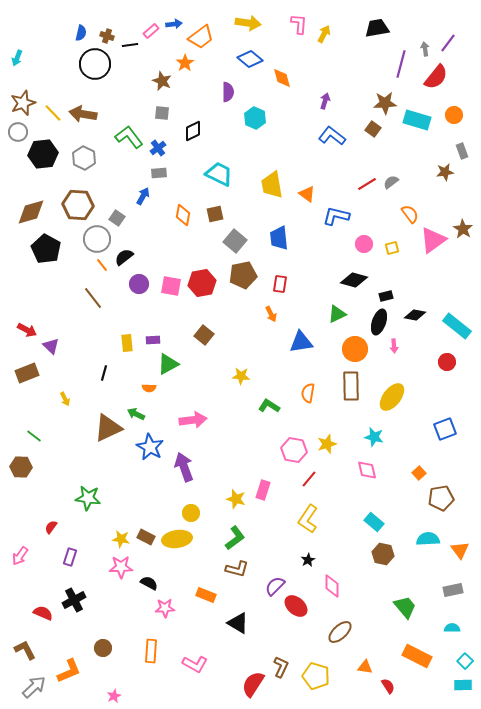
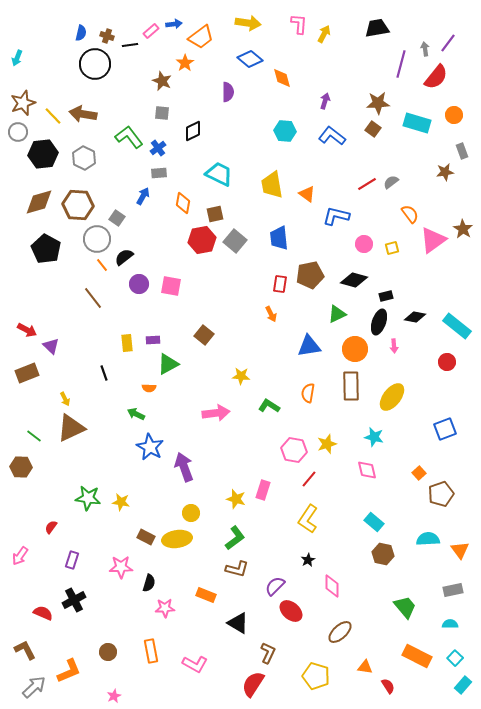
brown star at (385, 103): moved 7 px left
yellow line at (53, 113): moved 3 px down
cyan hexagon at (255, 118): moved 30 px right, 13 px down; rotated 20 degrees counterclockwise
cyan rectangle at (417, 120): moved 3 px down
brown diamond at (31, 212): moved 8 px right, 10 px up
orange diamond at (183, 215): moved 12 px up
brown pentagon at (243, 275): moved 67 px right
red hexagon at (202, 283): moved 43 px up
black diamond at (415, 315): moved 2 px down
blue triangle at (301, 342): moved 8 px right, 4 px down
black line at (104, 373): rotated 35 degrees counterclockwise
pink arrow at (193, 420): moved 23 px right, 7 px up
brown triangle at (108, 428): moved 37 px left
brown pentagon at (441, 498): moved 4 px up; rotated 10 degrees counterclockwise
yellow star at (121, 539): moved 37 px up
purple rectangle at (70, 557): moved 2 px right, 3 px down
black semicircle at (149, 583): rotated 78 degrees clockwise
red ellipse at (296, 606): moved 5 px left, 5 px down
cyan semicircle at (452, 628): moved 2 px left, 4 px up
brown circle at (103, 648): moved 5 px right, 4 px down
orange rectangle at (151, 651): rotated 15 degrees counterclockwise
cyan square at (465, 661): moved 10 px left, 3 px up
brown L-shape at (281, 667): moved 13 px left, 14 px up
cyan rectangle at (463, 685): rotated 48 degrees counterclockwise
